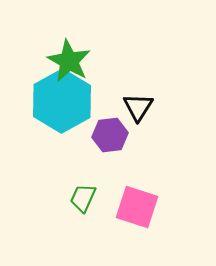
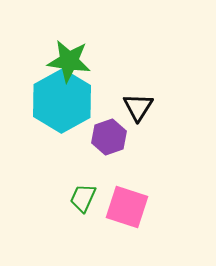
green star: rotated 21 degrees counterclockwise
purple hexagon: moved 1 px left, 2 px down; rotated 12 degrees counterclockwise
pink square: moved 10 px left
